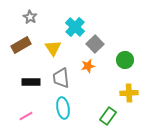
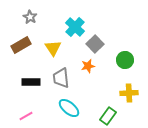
cyan ellipse: moved 6 px right; rotated 40 degrees counterclockwise
